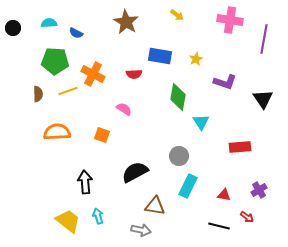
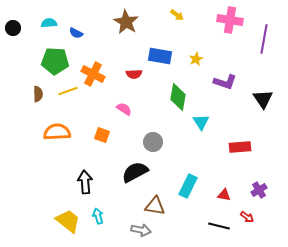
gray circle: moved 26 px left, 14 px up
